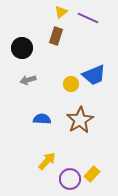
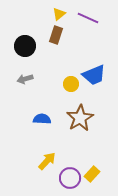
yellow triangle: moved 2 px left, 2 px down
brown rectangle: moved 1 px up
black circle: moved 3 px right, 2 px up
gray arrow: moved 3 px left, 1 px up
brown star: moved 2 px up
purple circle: moved 1 px up
